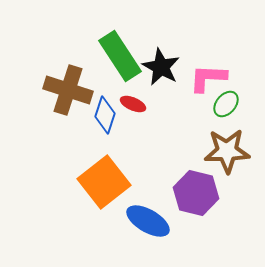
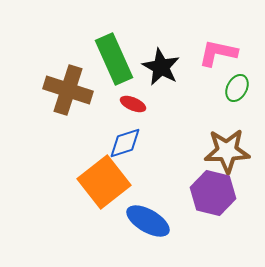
green rectangle: moved 6 px left, 3 px down; rotated 9 degrees clockwise
pink L-shape: moved 10 px right, 25 px up; rotated 9 degrees clockwise
green ellipse: moved 11 px right, 16 px up; rotated 12 degrees counterclockwise
blue diamond: moved 20 px right, 28 px down; rotated 54 degrees clockwise
purple hexagon: moved 17 px right
